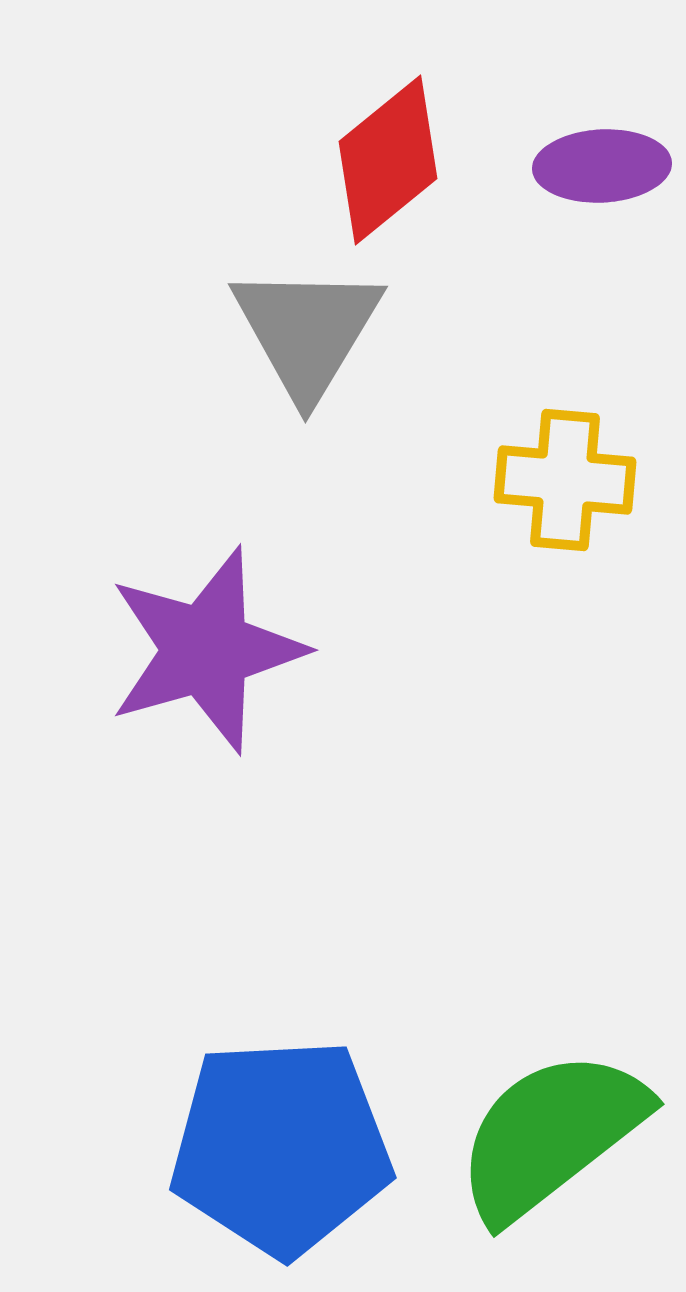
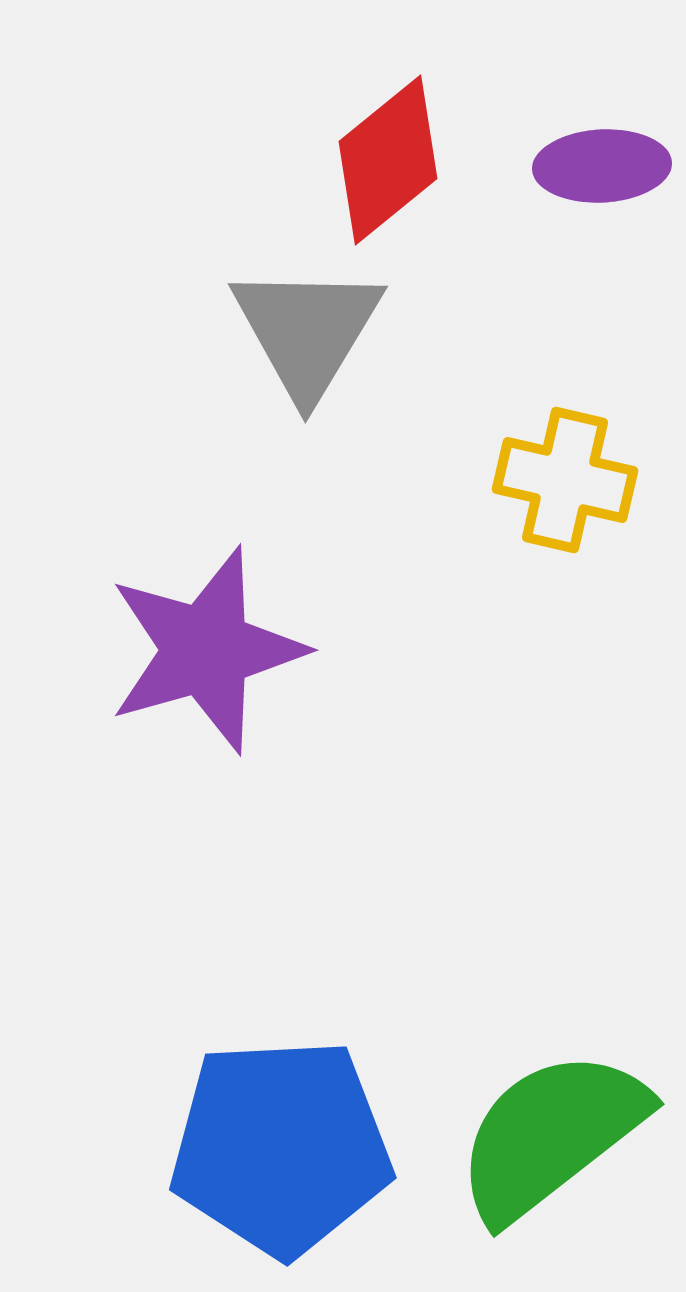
yellow cross: rotated 8 degrees clockwise
